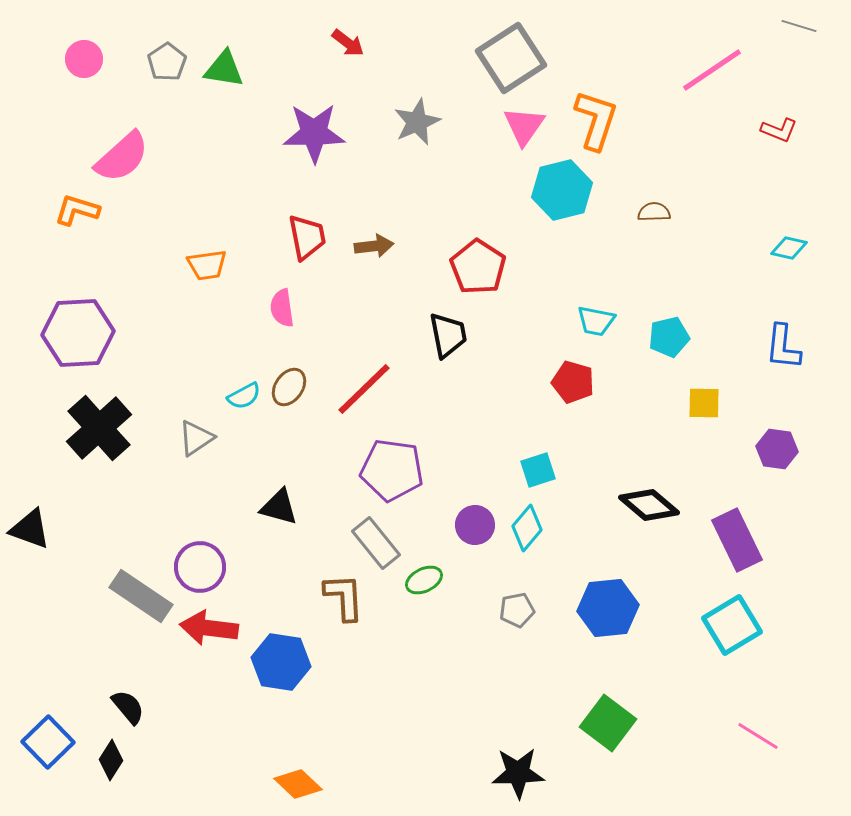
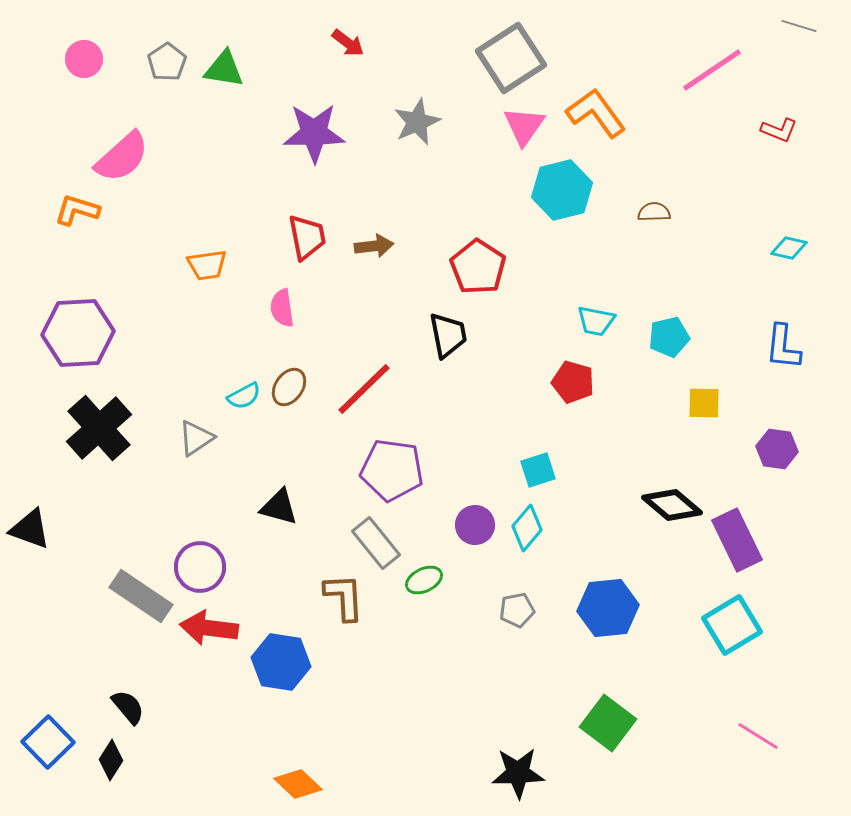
orange L-shape at (596, 120): moved 7 px up; rotated 54 degrees counterclockwise
black diamond at (649, 505): moved 23 px right
